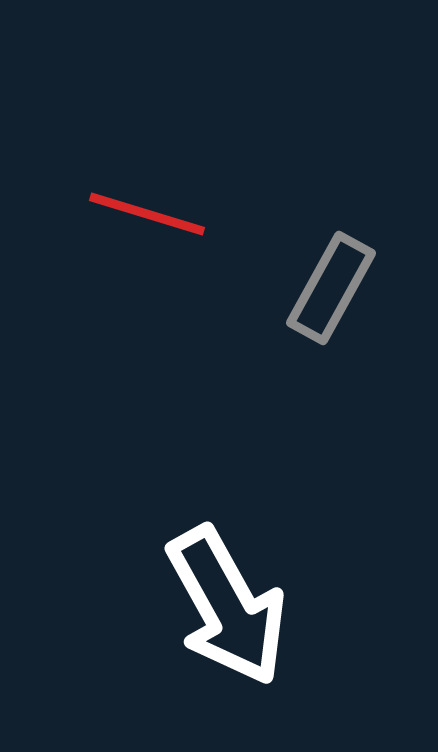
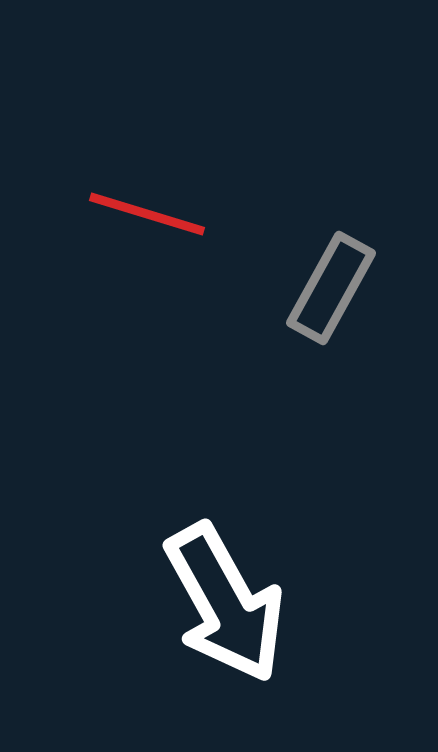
white arrow: moved 2 px left, 3 px up
